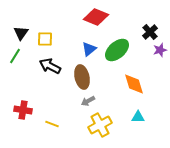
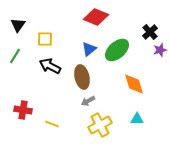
black triangle: moved 3 px left, 8 px up
cyan triangle: moved 1 px left, 2 px down
